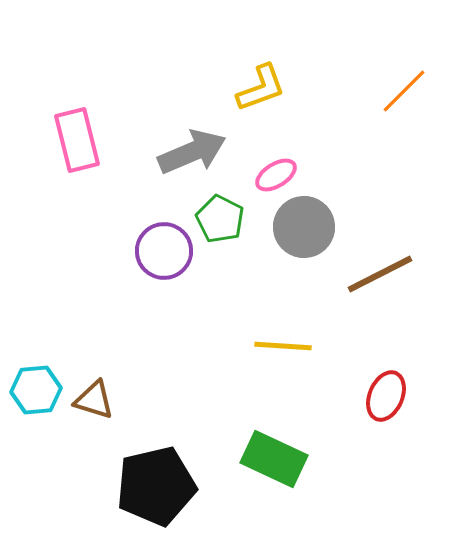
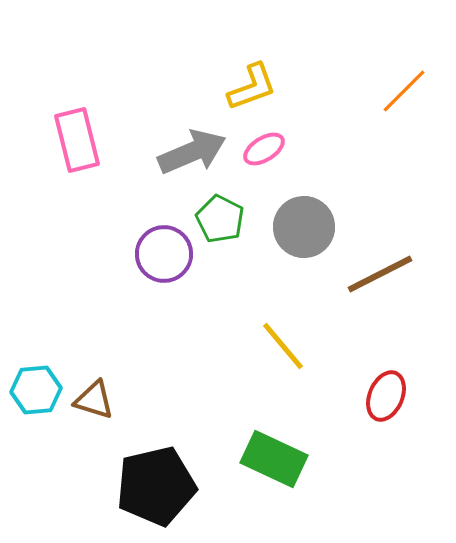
yellow L-shape: moved 9 px left, 1 px up
pink ellipse: moved 12 px left, 26 px up
purple circle: moved 3 px down
yellow line: rotated 46 degrees clockwise
